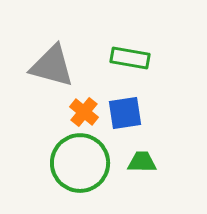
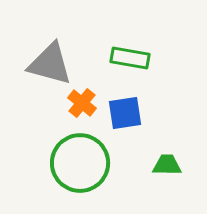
gray triangle: moved 2 px left, 2 px up
orange cross: moved 2 px left, 9 px up
green trapezoid: moved 25 px right, 3 px down
